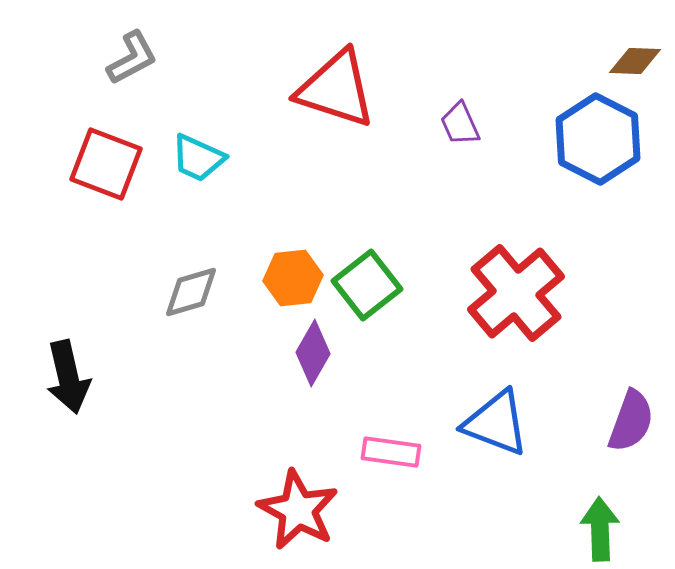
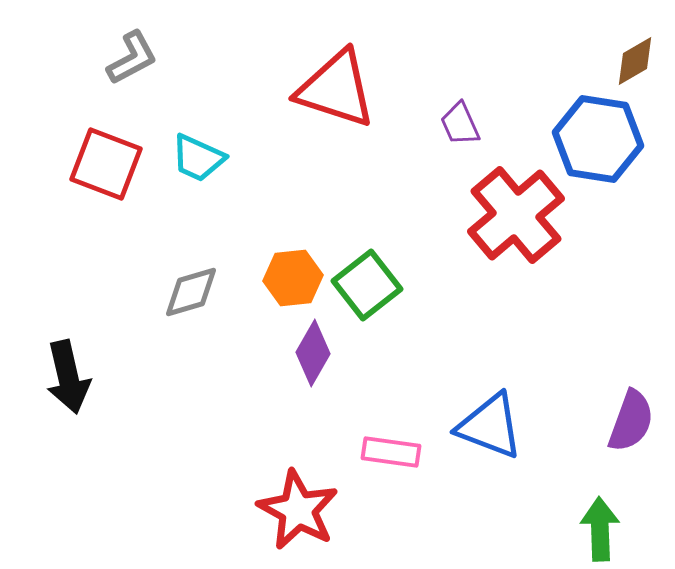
brown diamond: rotated 32 degrees counterclockwise
blue hexagon: rotated 18 degrees counterclockwise
red cross: moved 78 px up
blue triangle: moved 6 px left, 3 px down
